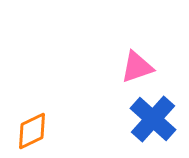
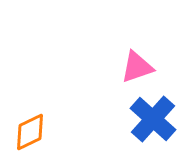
orange diamond: moved 2 px left, 1 px down
